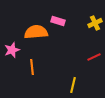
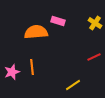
yellow cross: rotated 32 degrees counterclockwise
pink star: moved 22 px down
yellow line: rotated 42 degrees clockwise
